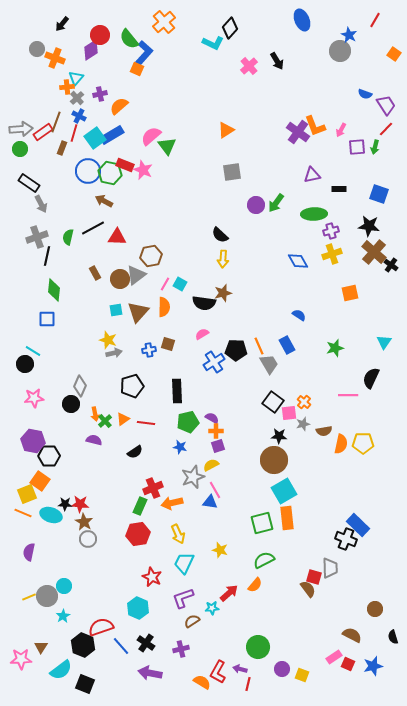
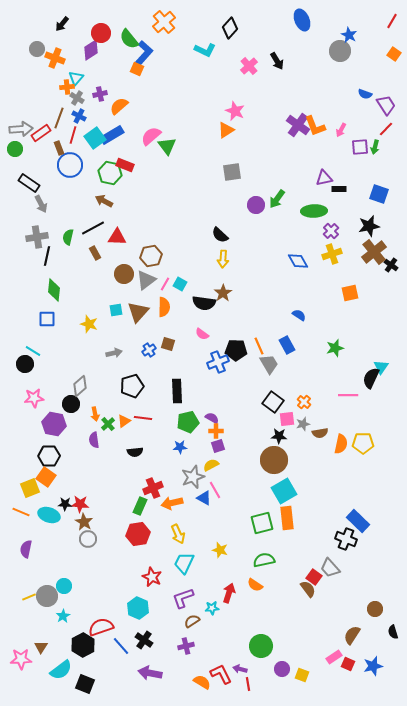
red line at (375, 20): moved 17 px right, 1 px down
red circle at (100, 35): moved 1 px right, 2 px up
cyan L-shape at (213, 43): moved 8 px left, 7 px down
gray cross at (77, 98): rotated 16 degrees counterclockwise
brown line at (56, 122): moved 3 px right, 4 px up
red rectangle at (43, 132): moved 2 px left, 1 px down
purple cross at (298, 132): moved 7 px up
red line at (74, 133): moved 1 px left, 2 px down
purple square at (357, 147): moved 3 px right
brown rectangle at (62, 148): moved 3 px left; rotated 40 degrees counterclockwise
green circle at (20, 149): moved 5 px left
pink star at (143, 170): moved 92 px right, 59 px up
blue circle at (88, 171): moved 18 px left, 6 px up
purple triangle at (312, 175): moved 12 px right, 3 px down
green arrow at (276, 203): moved 1 px right, 4 px up
green ellipse at (314, 214): moved 3 px up
black star at (369, 226): rotated 20 degrees counterclockwise
purple cross at (331, 231): rotated 28 degrees counterclockwise
gray cross at (37, 237): rotated 10 degrees clockwise
brown cross at (374, 252): rotated 10 degrees clockwise
brown rectangle at (95, 273): moved 20 px up
gray triangle at (136, 275): moved 10 px right, 5 px down
brown circle at (120, 279): moved 4 px right, 5 px up
brown star at (223, 293): rotated 18 degrees counterclockwise
pink semicircle at (202, 334): rotated 112 degrees counterclockwise
yellow star at (108, 340): moved 19 px left, 16 px up
cyan triangle at (384, 342): moved 3 px left, 25 px down
blue cross at (149, 350): rotated 24 degrees counterclockwise
blue cross at (214, 362): moved 4 px right; rotated 10 degrees clockwise
gray diamond at (80, 386): rotated 25 degrees clockwise
pink square at (289, 413): moved 2 px left, 6 px down
orange triangle at (123, 419): moved 1 px right, 2 px down
green cross at (105, 421): moved 3 px right, 3 px down
red line at (146, 423): moved 3 px left, 5 px up
brown semicircle at (324, 431): moved 4 px left, 2 px down
purple semicircle at (94, 440): rotated 112 degrees counterclockwise
purple hexagon at (33, 441): moved 21 px right, 17 px up
blue star at (180, 447): rotated 16 degrees counterclockwise
black semicircle at (135, 452): rotated 28 degrees clockwise
orange square at (40, 481): moved 6 px right, 4 px up
yellow square at (27, 494): moved 3 px right, 6 px up
blue triangle at (210, 502): moved 6 px left, 4 px up; rotated 21 degrees clockwise
orange line at (23, 513): moved 2 px left, 1 px up
cyan ellipse at (51, 515): moved 2 px left
blue rectangle at (358, 525): moved 4 px up
purple semicircle at (29, 552): moved 3 px left, 3 px up
green semicircle at (264, 560): rotated 15 degrees clockwise
gray trapezoid at (330, 568): rotated 140 degrees clockwise
red square at (314, 577): rotated 21 degrees clockwise
orange semicircle at (255, 585): rotated 84 degrees clockwise
red arrow at (229, 593): rotated 30 degrees counterclockwise
brown semicircle at (352, 635): rotated 84 degrees counterclockwise
black semicircle at (393, 637): moved 5 px up
black cross at (146, 643): moved 2 px left, 3 px up
black hexagon at (83, 645): rotated 10 degrees clockwise
green circle at (258, 647): moved 3 px right, 1 px up
purple cross at (181, 649): moved 5 px right, 3 px up
red L-shape at (218, 672): moved 3 px right, 2 px down; rotated 125 degrees clockwise
red line at (248, 684): rotated 24 degrees counterclockwise
